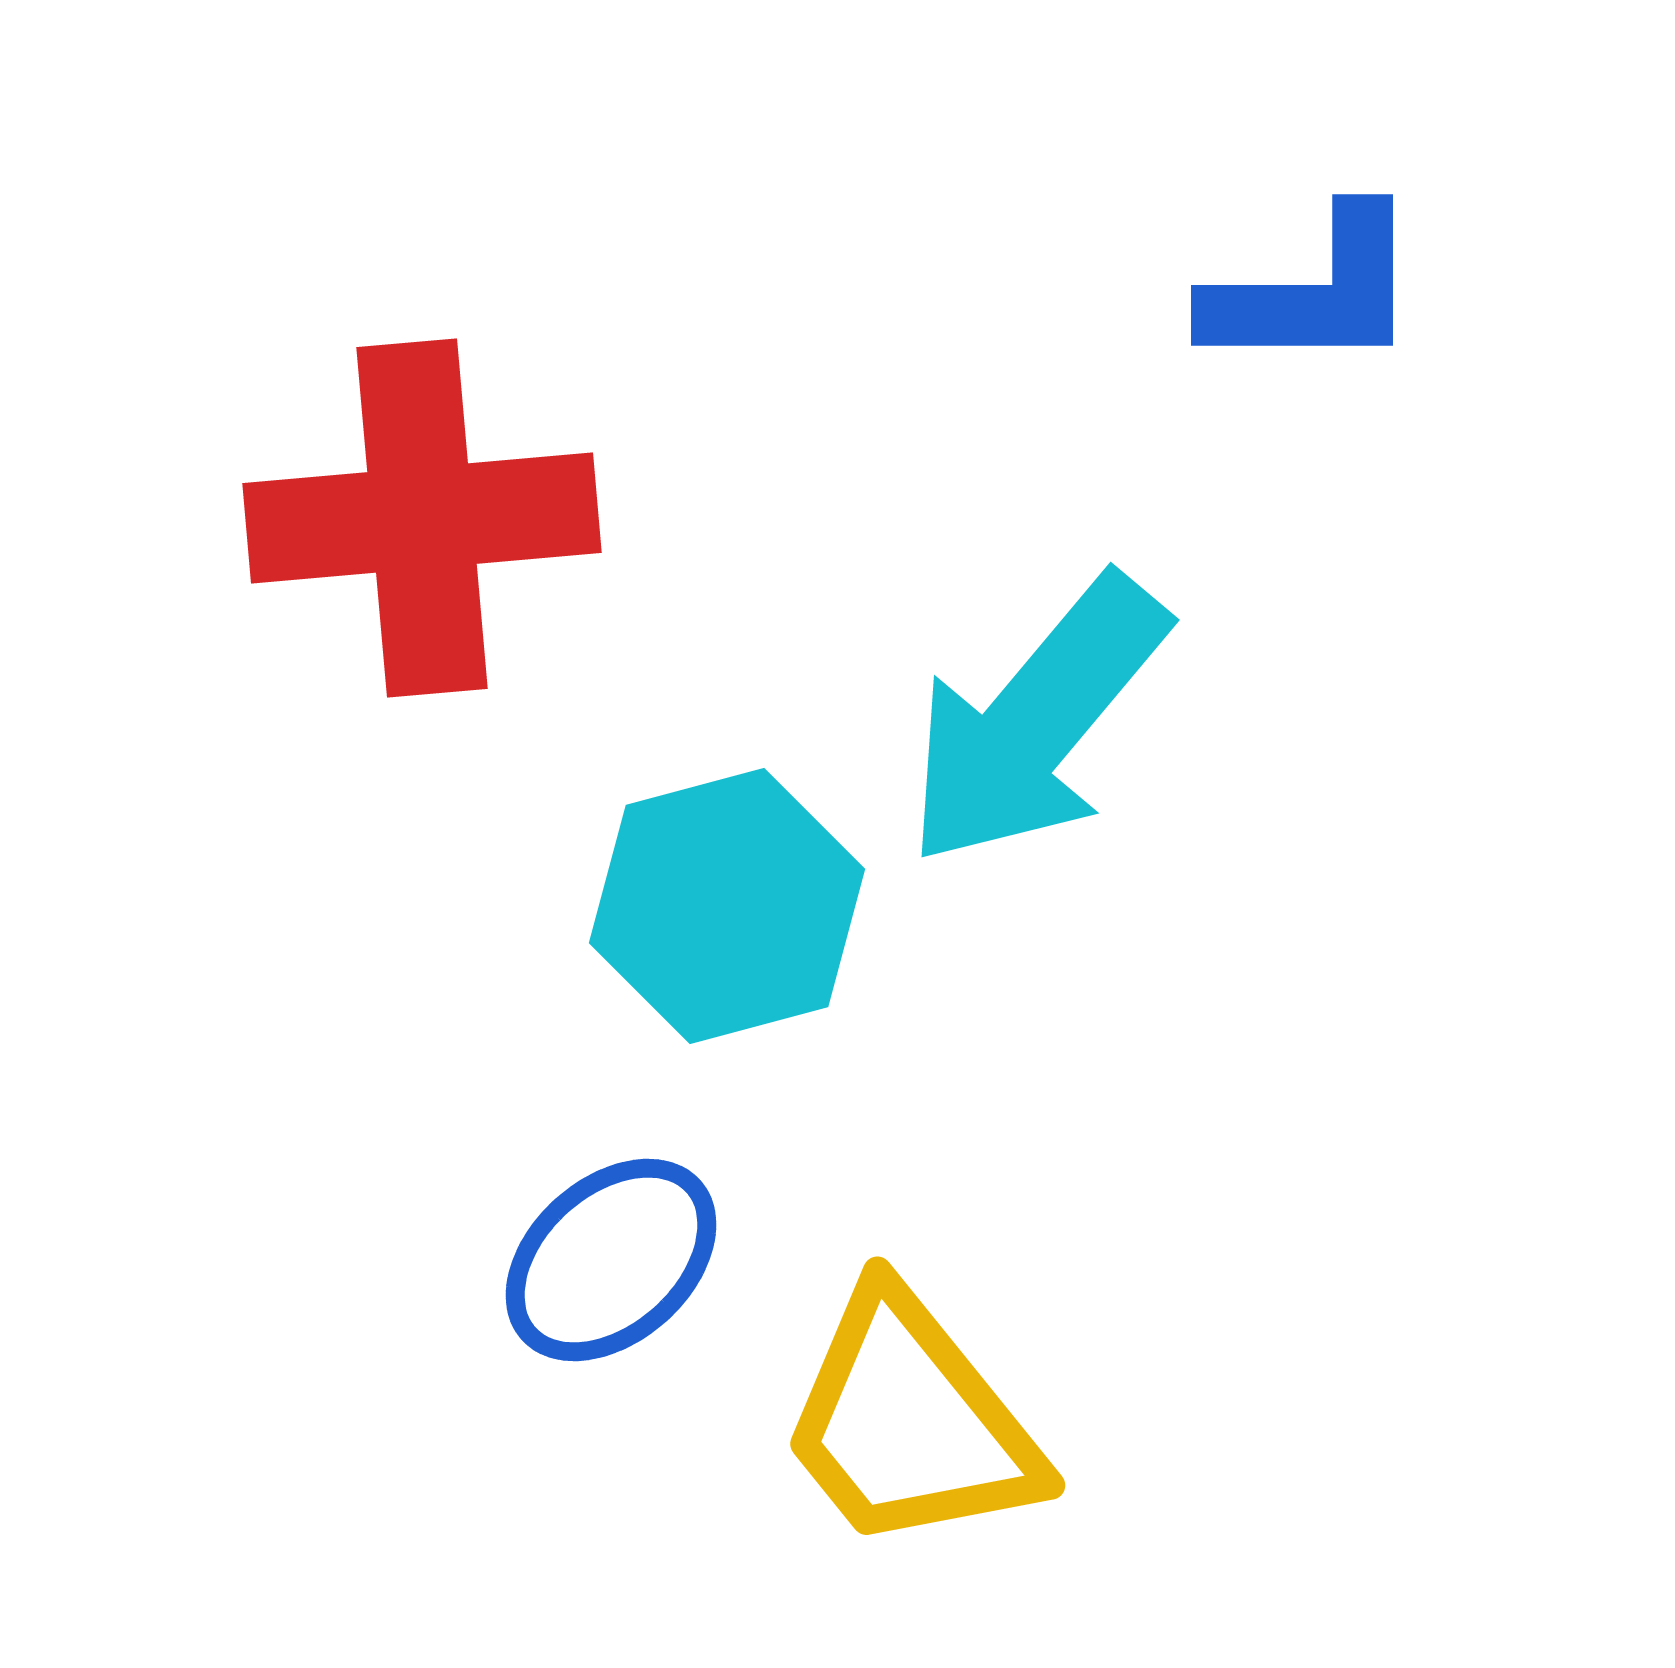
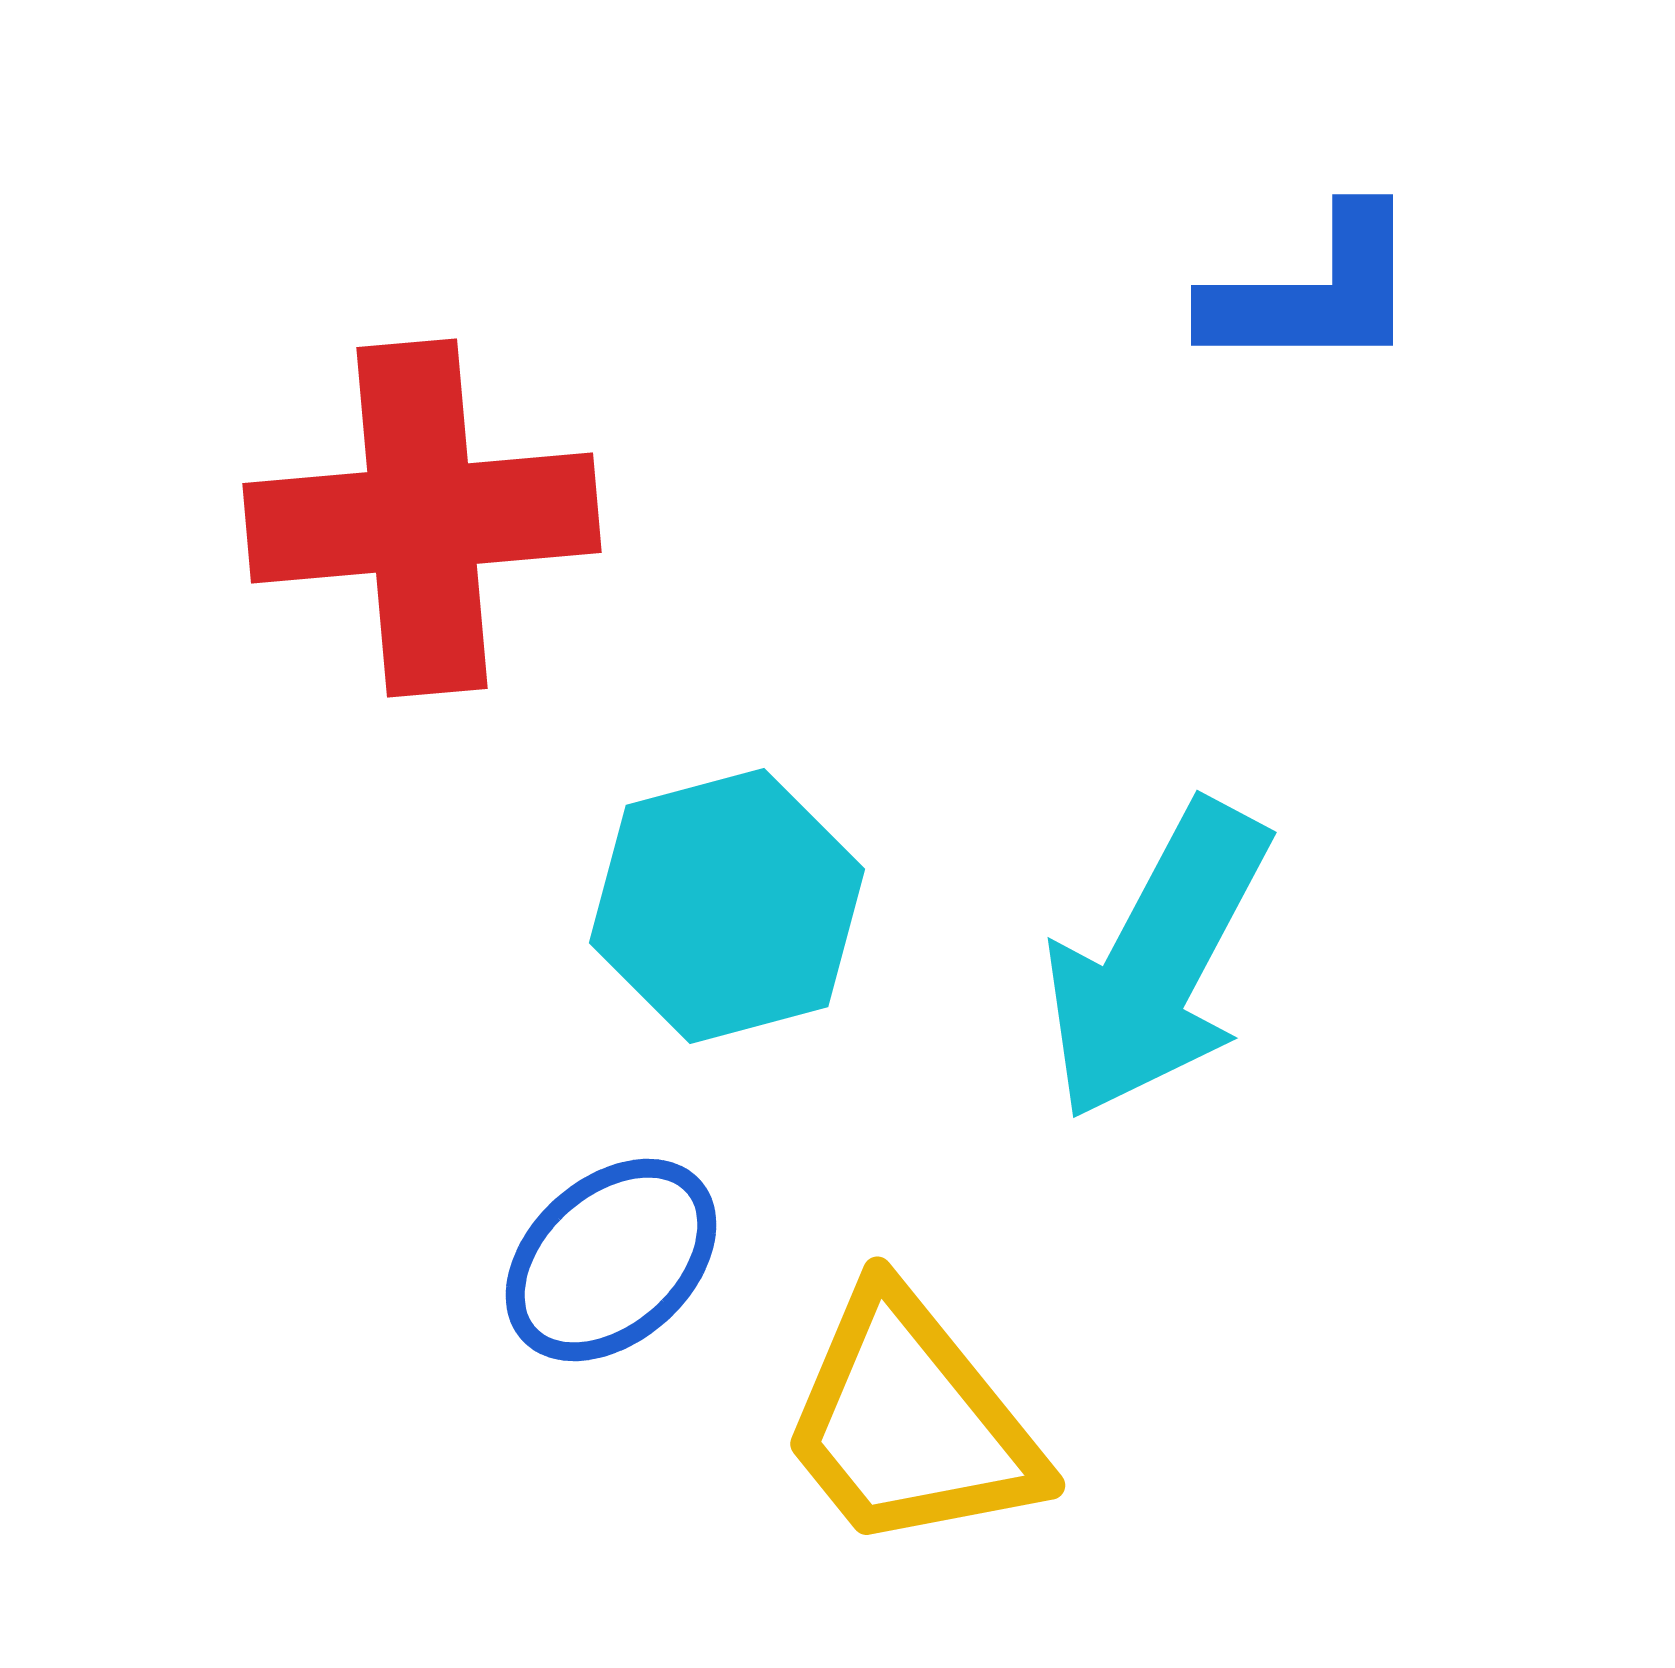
cyan arrow: moved 121 px right, 240 px down; rotated 12 degrees counterclockwise
